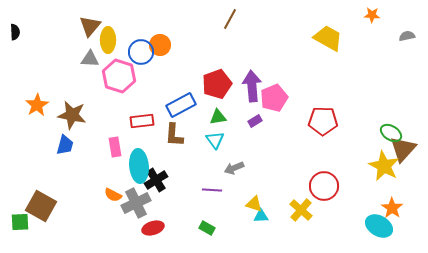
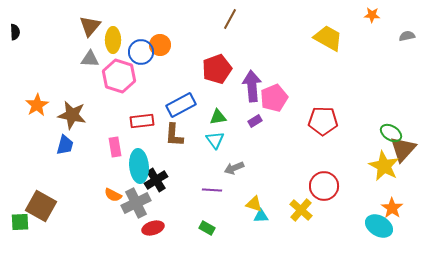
yellow ellipse at (108, 40): moved 5 px right
red pentagon at (217, 84): moved 15 px up
